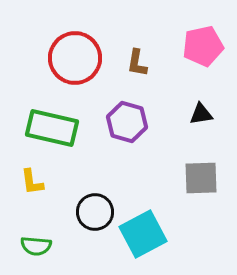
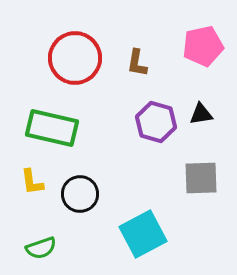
purple hexagon: moved 29 px right
black circle: moved 15 px left, 18 px up
green semicircle: moved 5 px right, 2 px down; rotated 24 degrees counterclockwise
